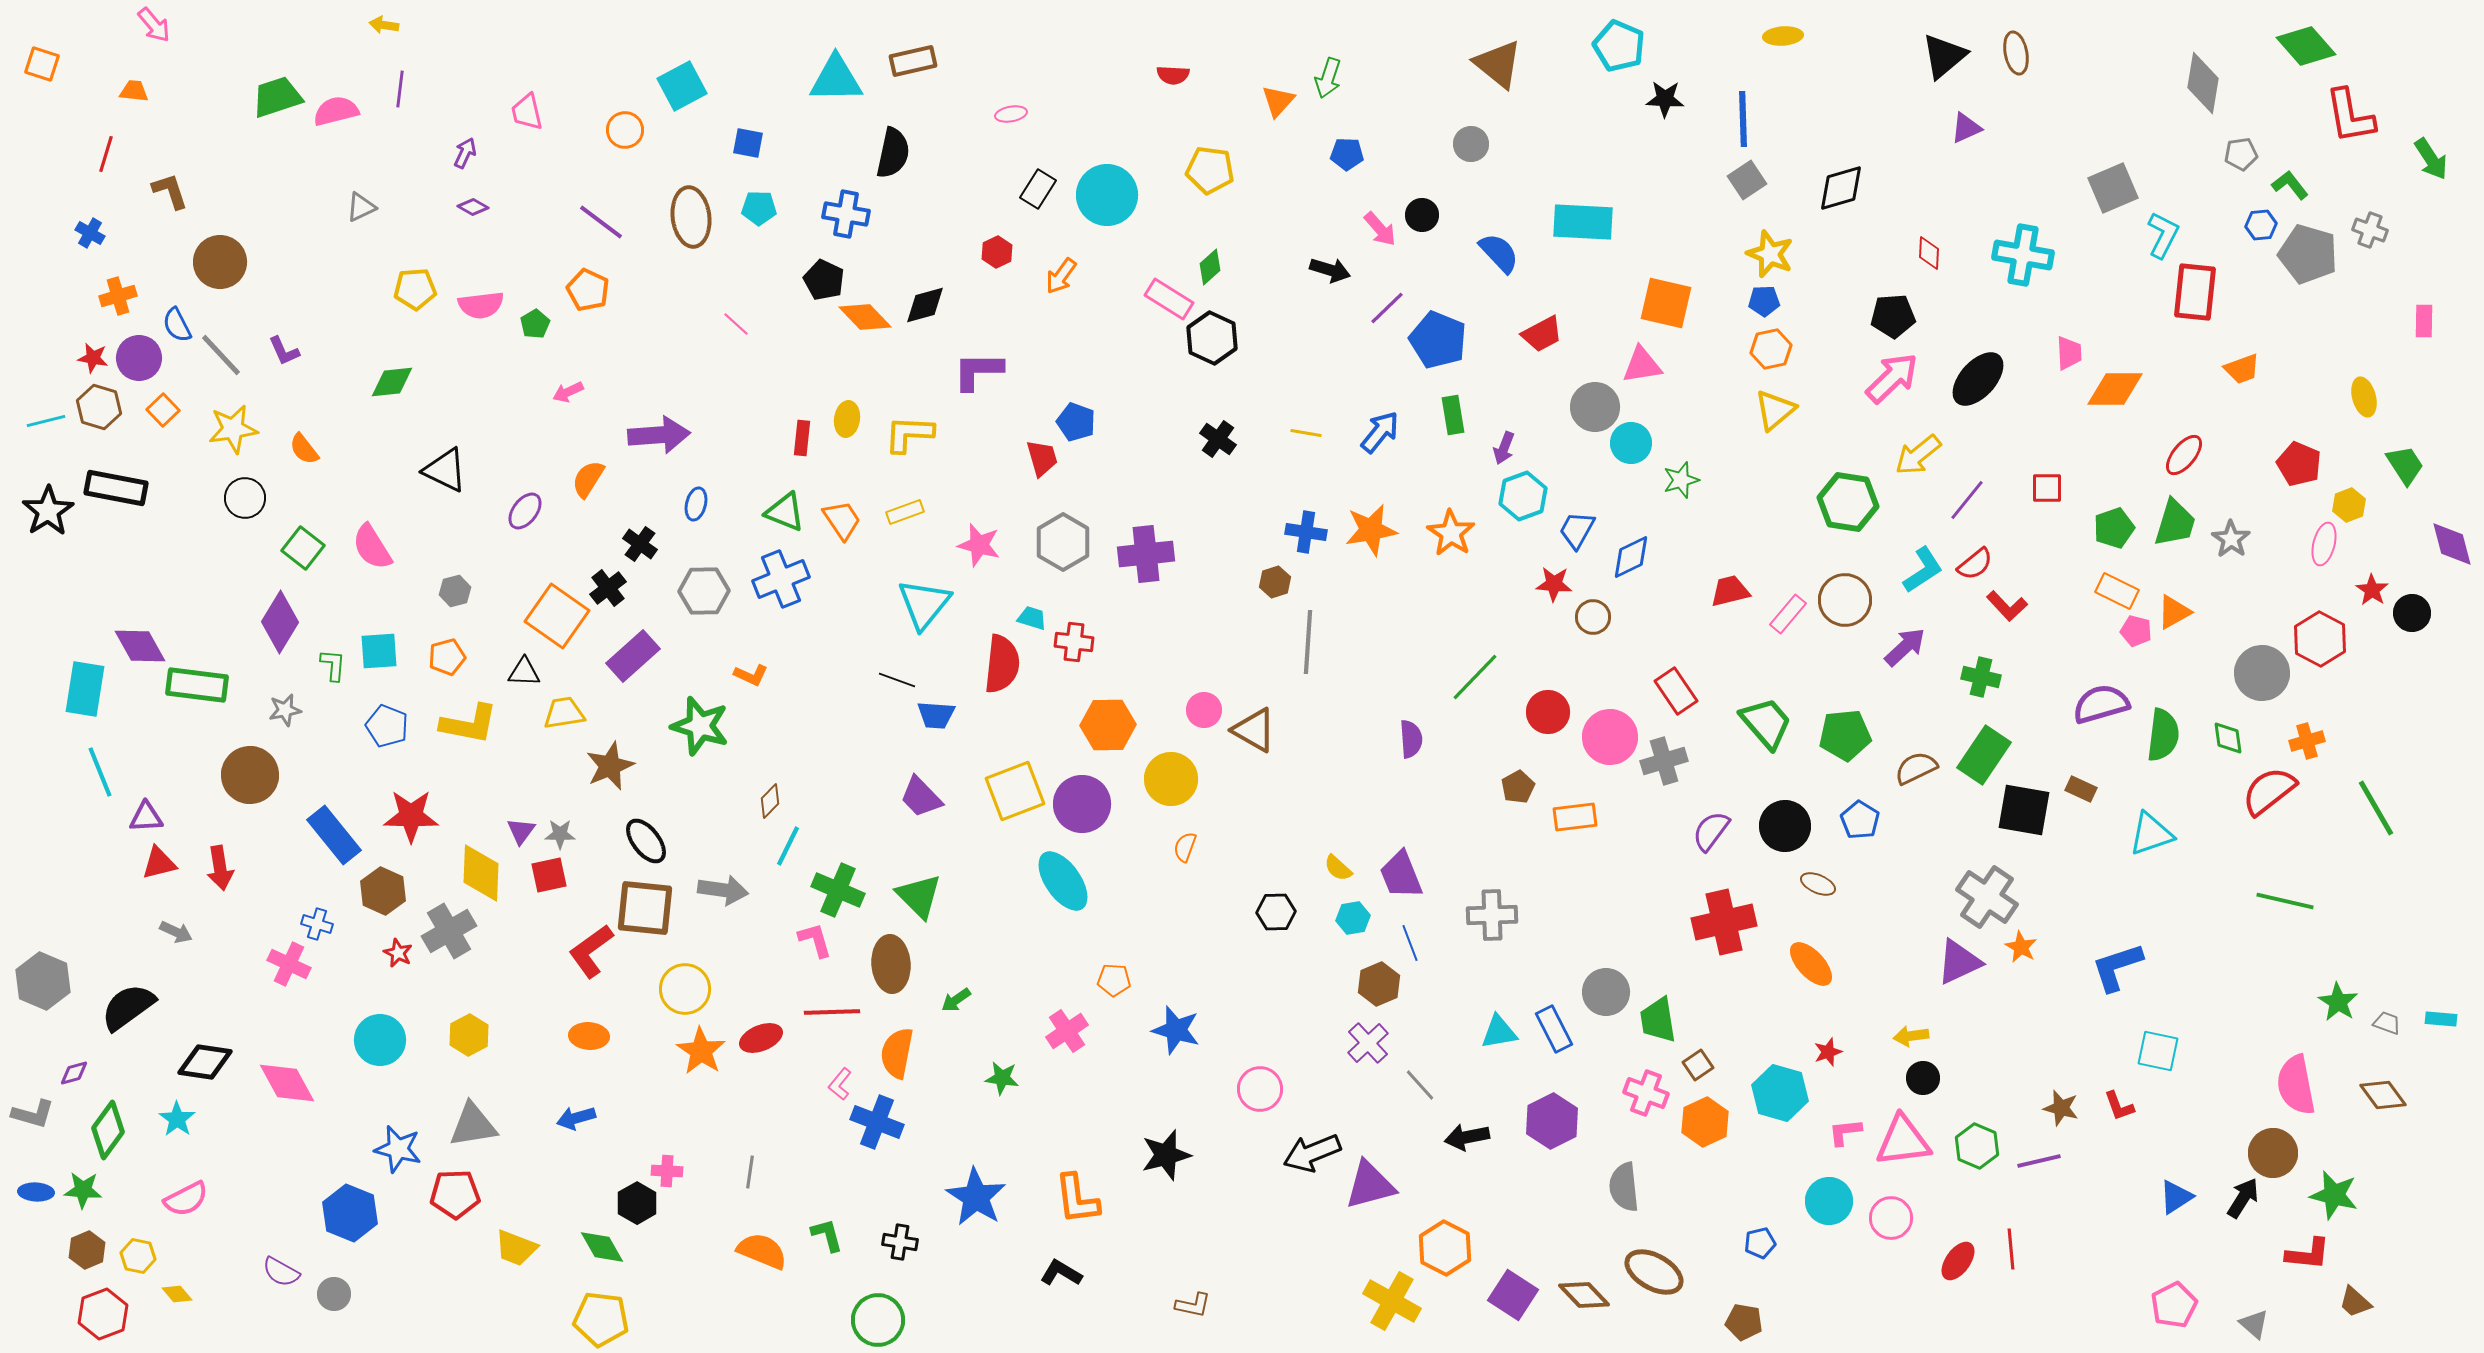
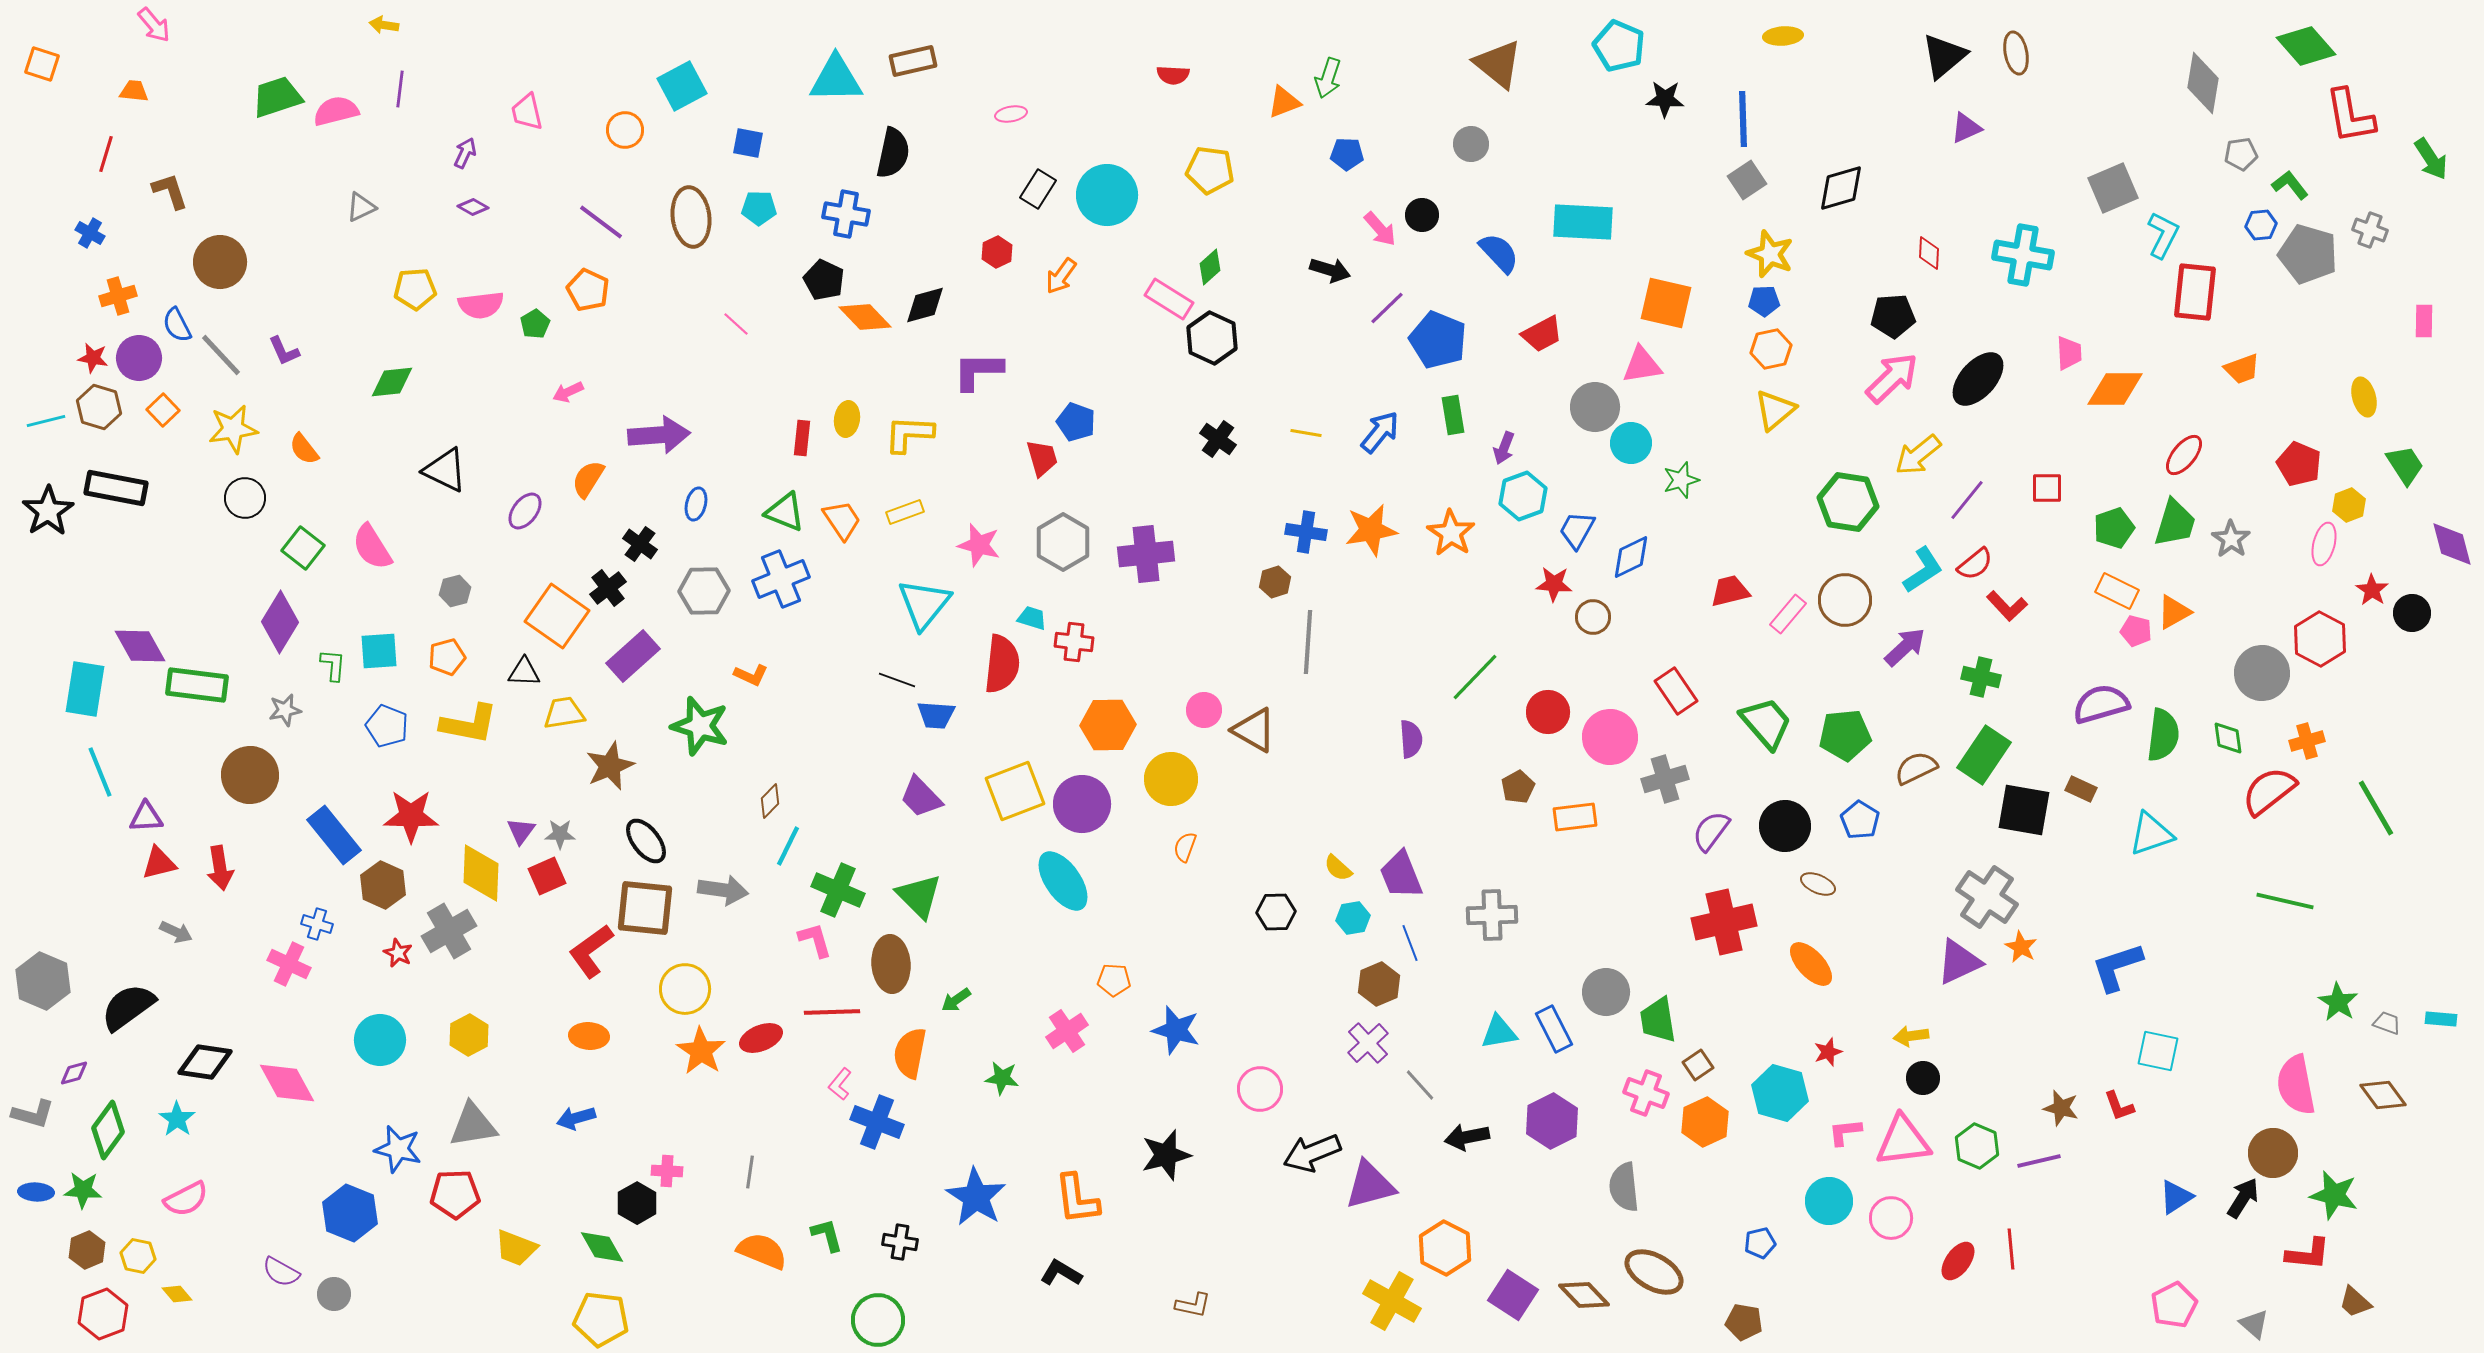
orange triangle at (1278, 101): moved 6 px right, 1 px down; rotated 27 degrees clockwise
gray cross at (1664, 761): moved 1 px right, 18 px down
red square at (549, 875): moved 2 px left, 1 px down; rotated 12 degrees counterclockwise
brown hexagon at (383, 891): moved 6 px up
orange semicircle at (897, 1053): moved 13 px right
